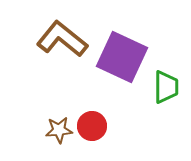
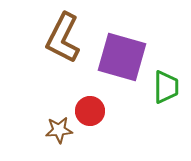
brown L-shape: moved 1 px right, 1 px up; rotated 102 degrees counterclockwise
purple square: rotated 9 degrees counterclockwise
red circle: moved 2 px left, 15 px up
